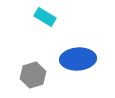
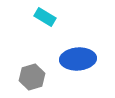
gray hexagon: moved 1 px left, 2 px down
